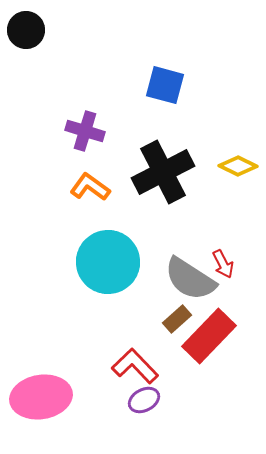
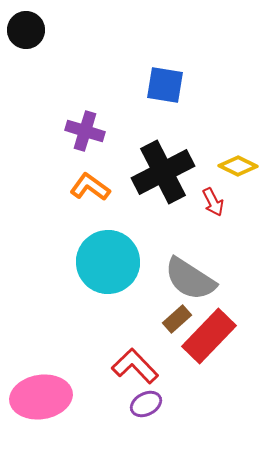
blue square: rotated 6 degrees counterclockwise
red arrow: moved 10 px left, 62 px up
purple ellipse: moved 2 px right, 4 px down
